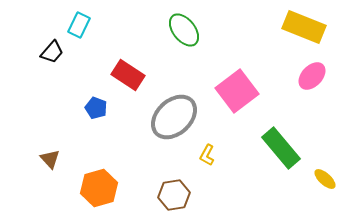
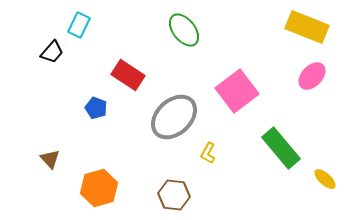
yellow rectangle: moved 3 px right
yellow L-shape: moved 1 px right, 2 px up
brown hexagon: rotated 16 degrees clockwise
